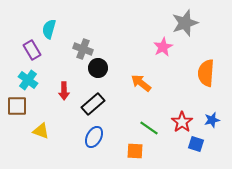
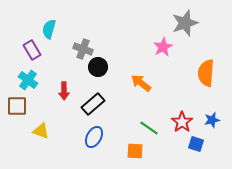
black circle: moved 1 px up
